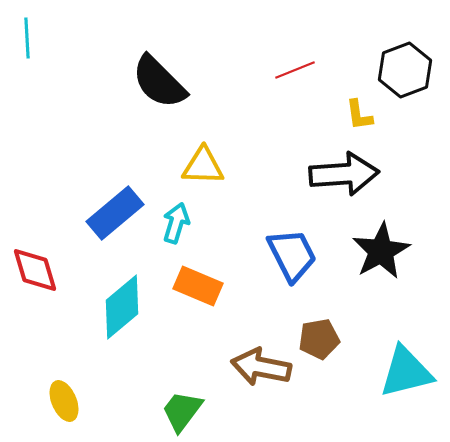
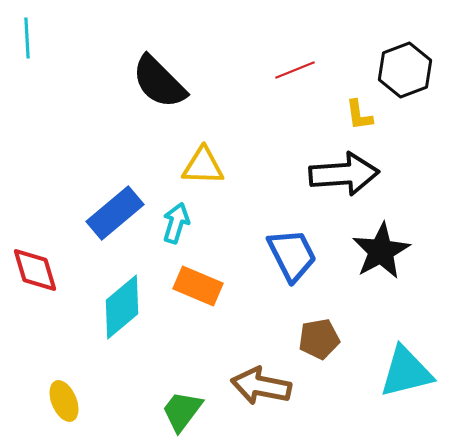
brown arrow: moved 19 px down
